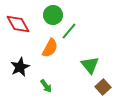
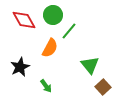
red diamond: moved 6 px right, 4 px up
